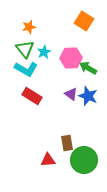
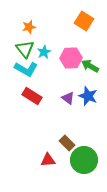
green arrow: moved 2 px right, 2 px up
purple triangle: moved 3 px left, 4 px down
brown rectangle: rotated 35 degrees counterclockwise
